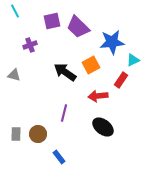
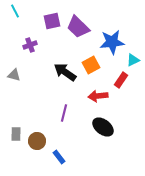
brown circle: moved 1 px left, 7 px down
